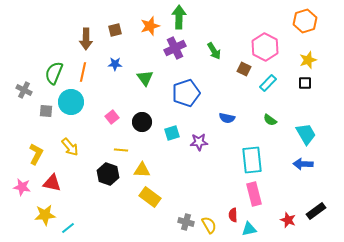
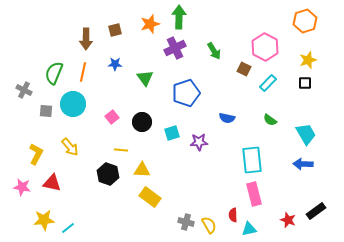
orange star at (150, 26): moved 2 px up
cyan circle at (71, 102): moved 2 px right, 2 px down
yellow star at (45, 215): moved 1 px left, 5 px down
